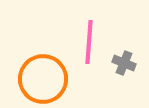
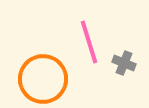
pink line: rotated 21 degrees counterclockwise
